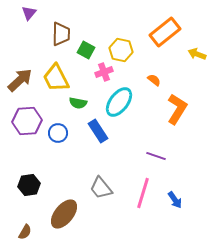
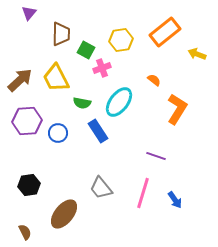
yellow hexagon: moved 10 px up; rotated 20 degrees counterclockwise
pink cross: moved 2 px left, 4 px up
green semicircle: moved 4 px right
brown semicircle: rotated 56 degrees counterclockwise
